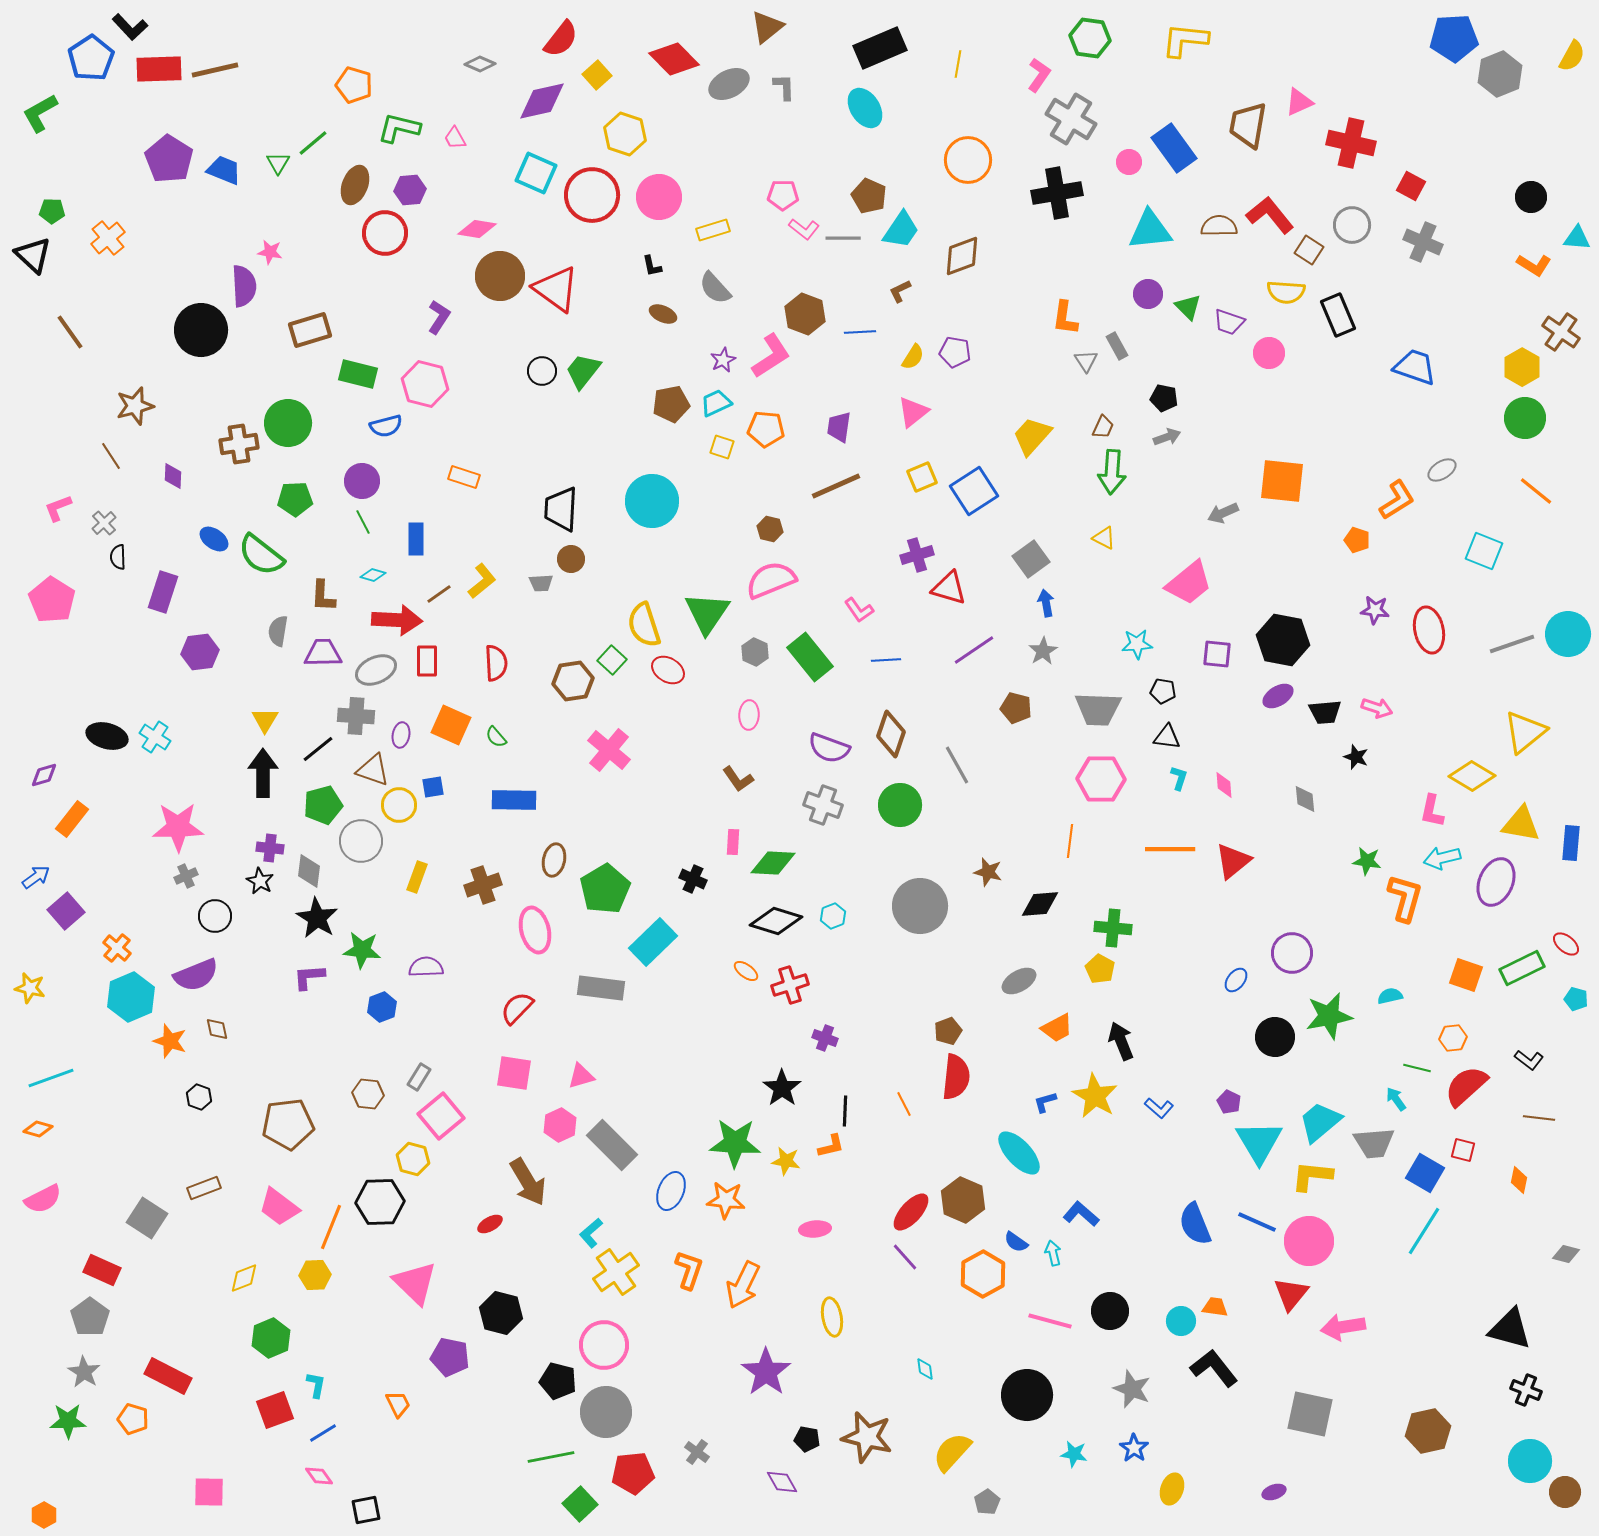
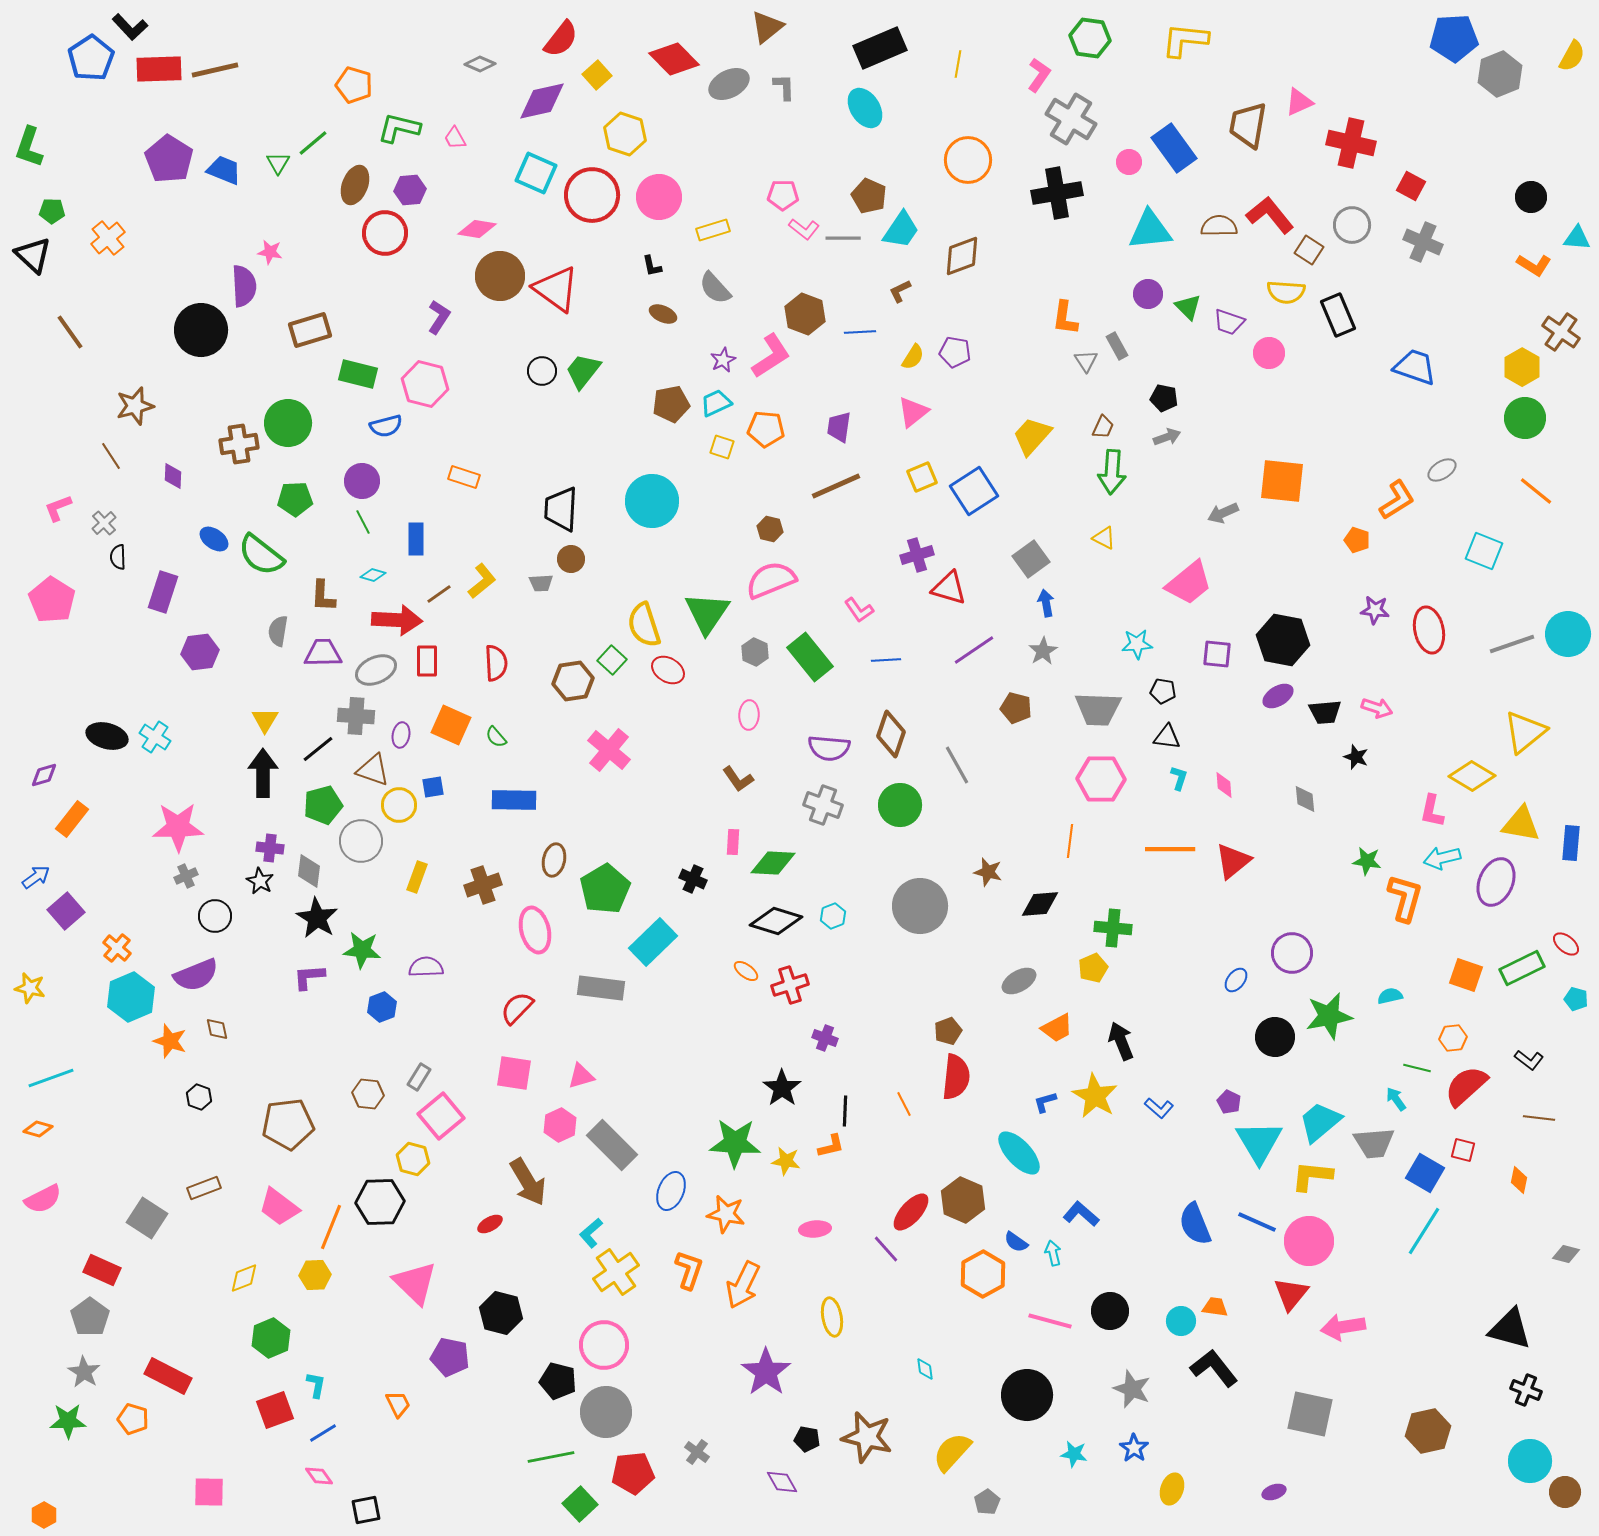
green L-shape at (40, 113): moved 11 px left, 34 px down; rotated 42 degrees counterclockwise
purple semicircle at (829, 748): rotated 15 degrees counterclockwise
yellow pentagon at (1100, 969): moved 7 px left, 1 px up; rotated 20 degrees clockwise
orange star at (726, 1200): moved 14 px down; rotated 6 degrees clockwise
purple line at (905, 1257): moved 19 px left, 8 px up
